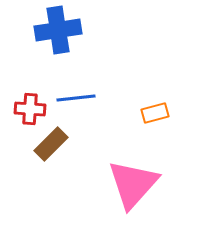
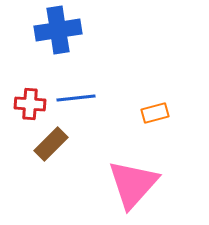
red cross: moved 5 px up
